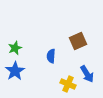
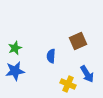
blue star: rotated 24 degrees clockwise
